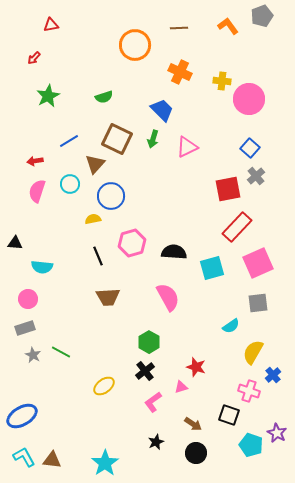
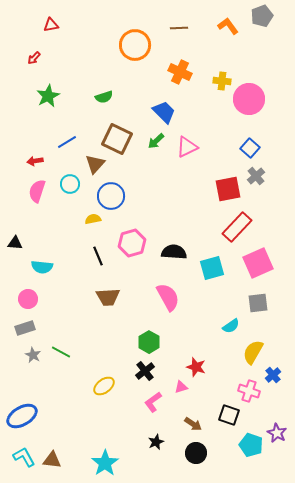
blue trapezoid at (162, 110): moved 2 px right, 2 px down
green arrow at (153, 139): moved 3 px right, 2 px down; rotated 30 degrees clockwise
blue line at (69, 141): moved 2 px left, 1 px down
